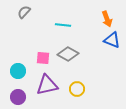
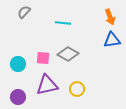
orange arrow: moved 3 px right, 2 px up
cyan line: moved 2 px up
blue triangle: rotated 30 degrees counterclockwise
cyan circle: moved 7 px up
